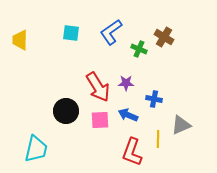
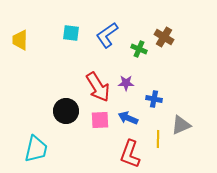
blue L-shape: moved 4 px left, 3 px down
blue arrow: moved 3 px down
red L-shape: moved 2 px left, 2 px down
